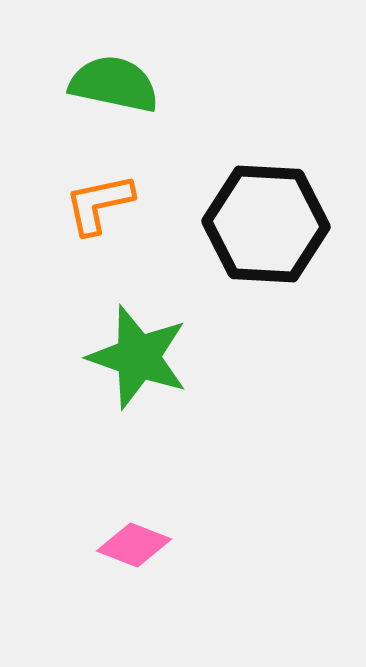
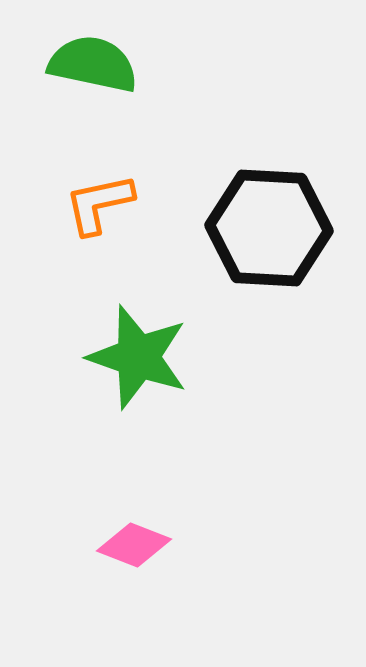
green semicircle: moved 21 px left, 20 px up
black hexagon: moved 3 px right, 4 px down
